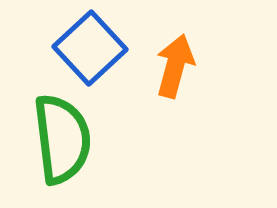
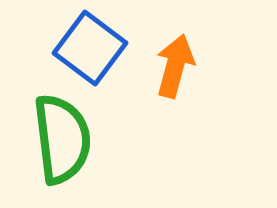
blue square: rotated 10 degrees counterclockwise
